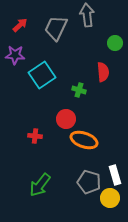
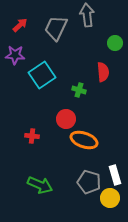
red cross: moved 3 px left
green arrow: rotated 105 degrees counterclockwise
